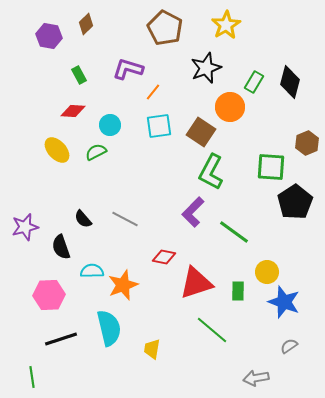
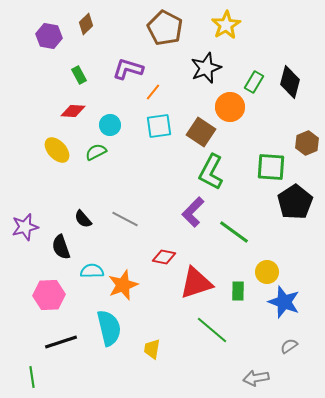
black line at (61, 339): moved 3 px down
